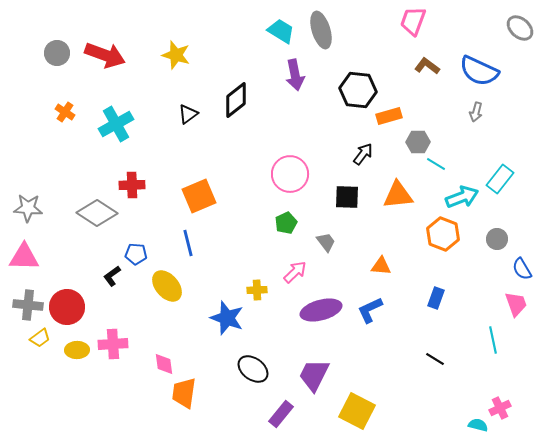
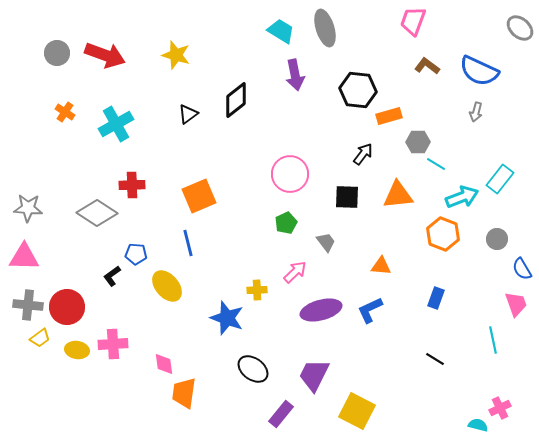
gray ellipse at (321, 30): moved 4 px right, 2 px up
yellow ellipse at (77, 350): rotated 10 degrees clockwise
